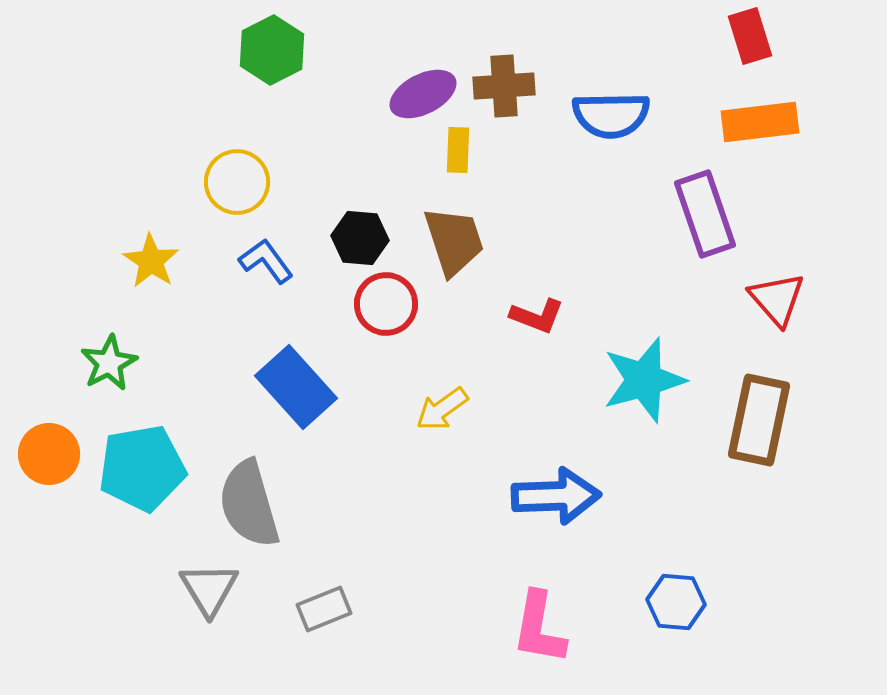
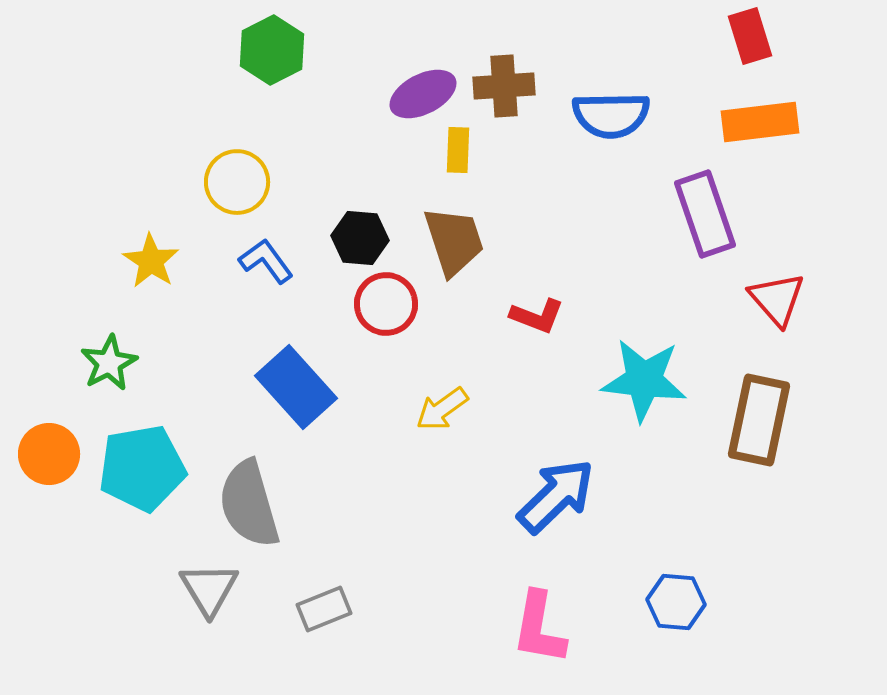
cyan star: rotated 22 degrees clockwise
blue arrow: rotated 42 degrees counterclockwise
